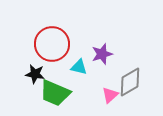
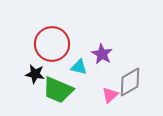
purple star: rotated 25 degrees counterclockwise
green trapezoid: moved 3 px right, 3 px up
